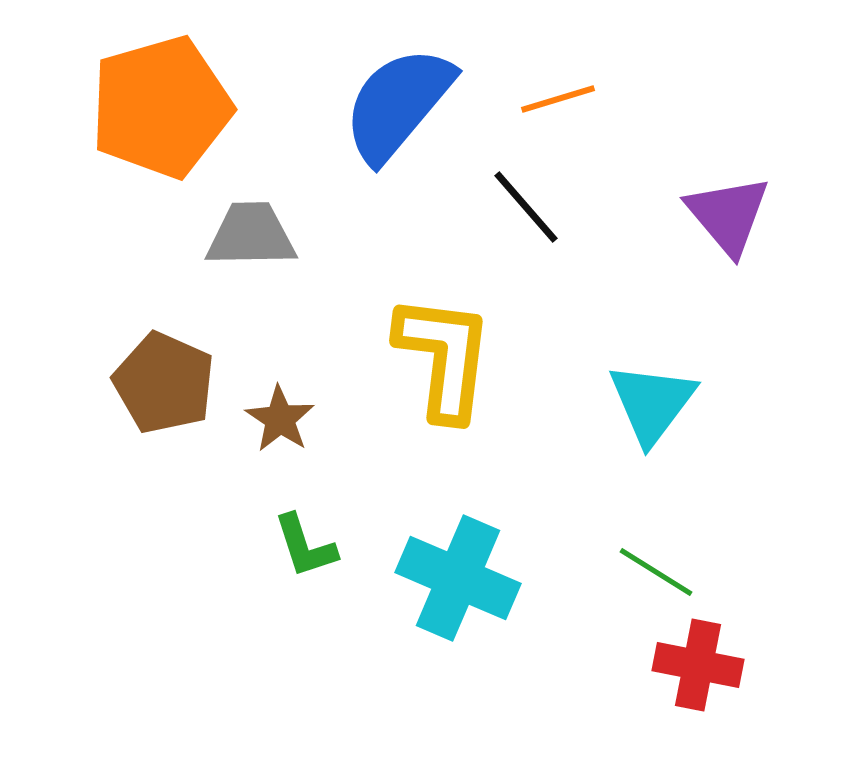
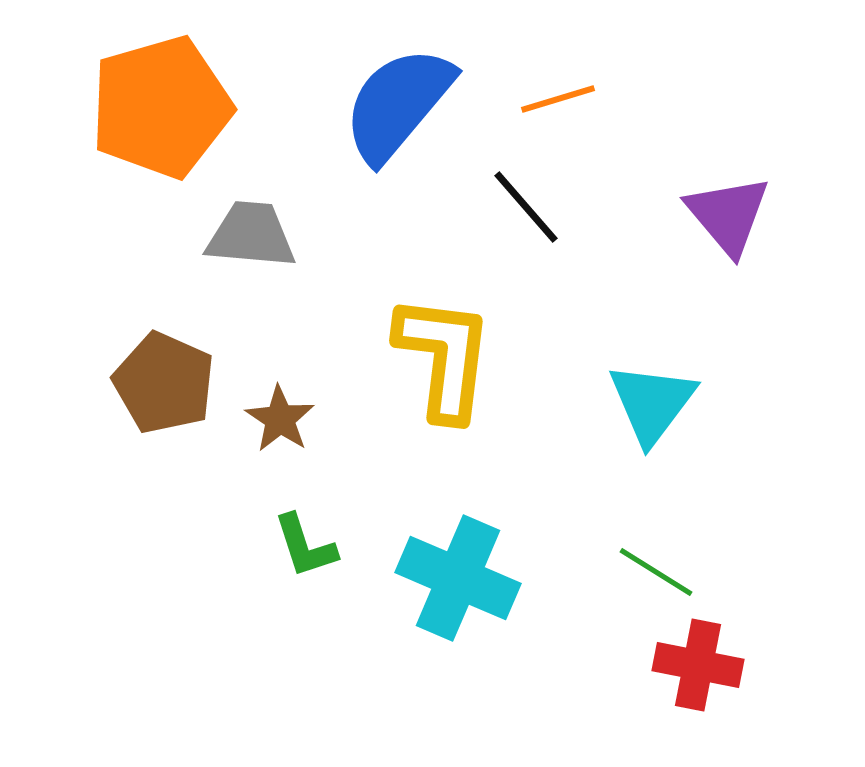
gray trapezoid: rotated 6 degrees clockwise
